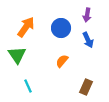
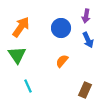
purple arrow: moved 1 px left, 1 px down
orange arrow: moved 5 px left
brown rectangle: moved 1 px left, 3 px down
